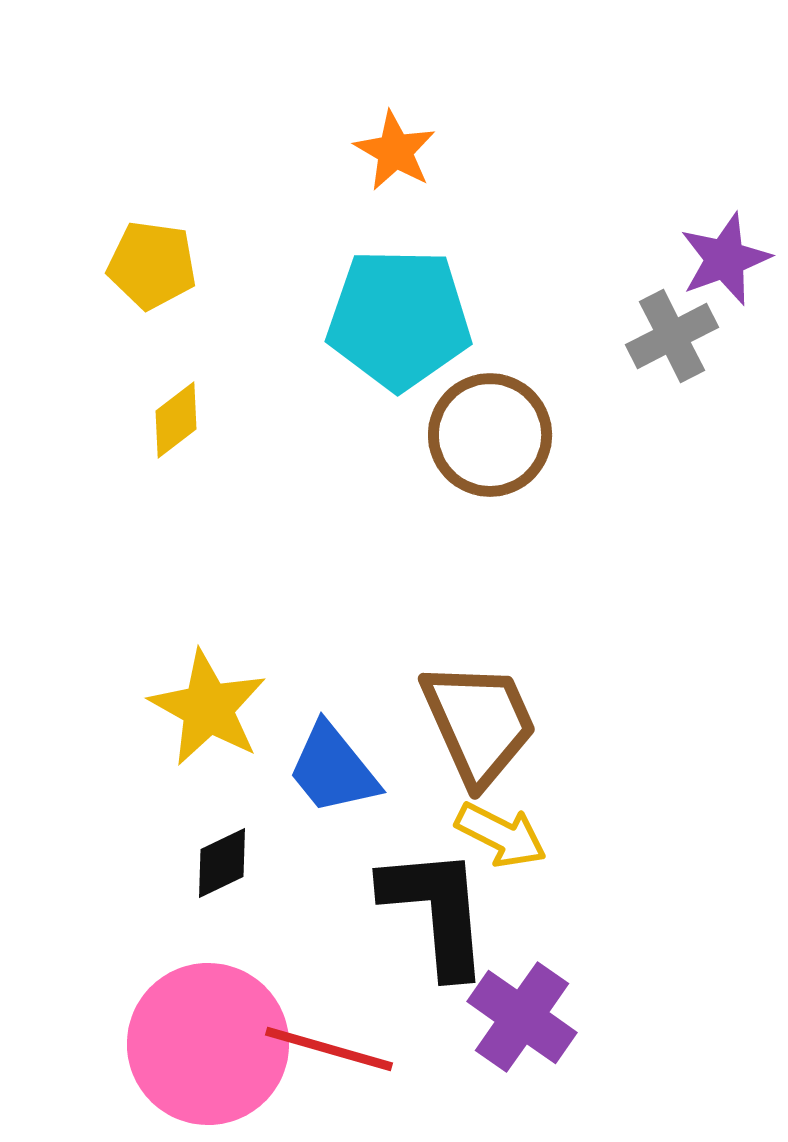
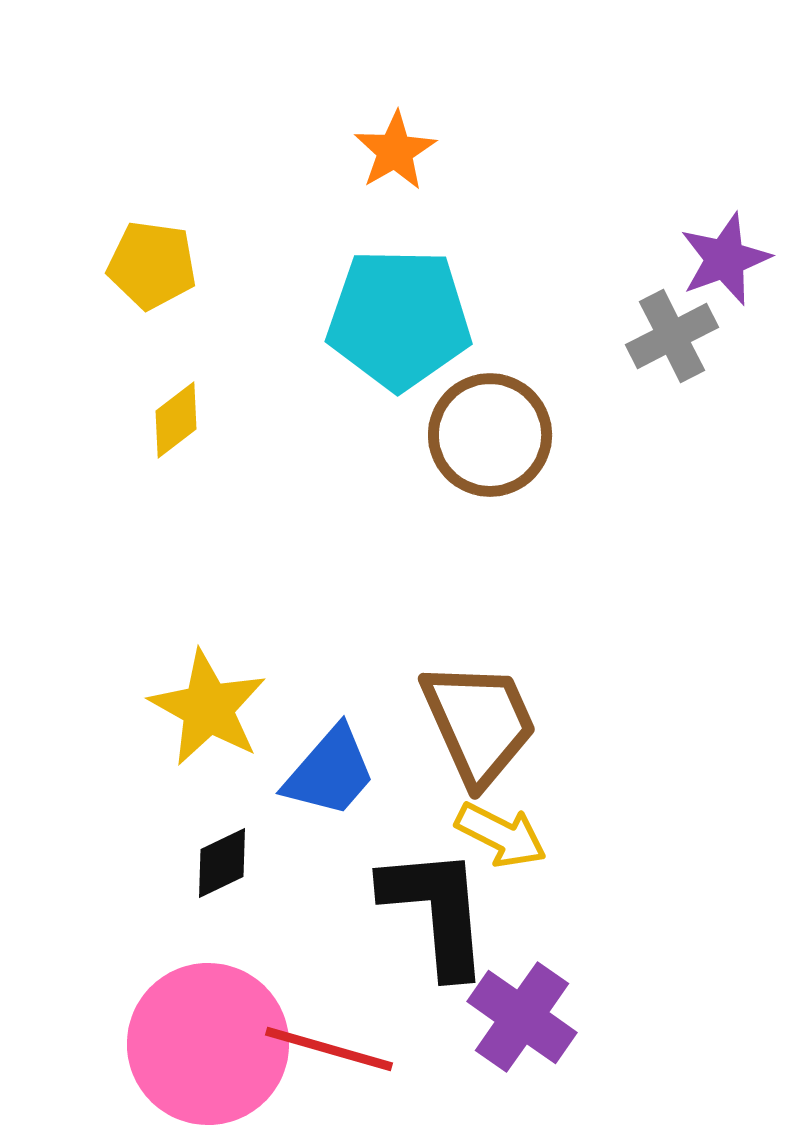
orange star: rotated 12 degrees clockwise
blue trapezoid: moved 3 px left, 3 px down; rotated 100 degrees counterclockwise
